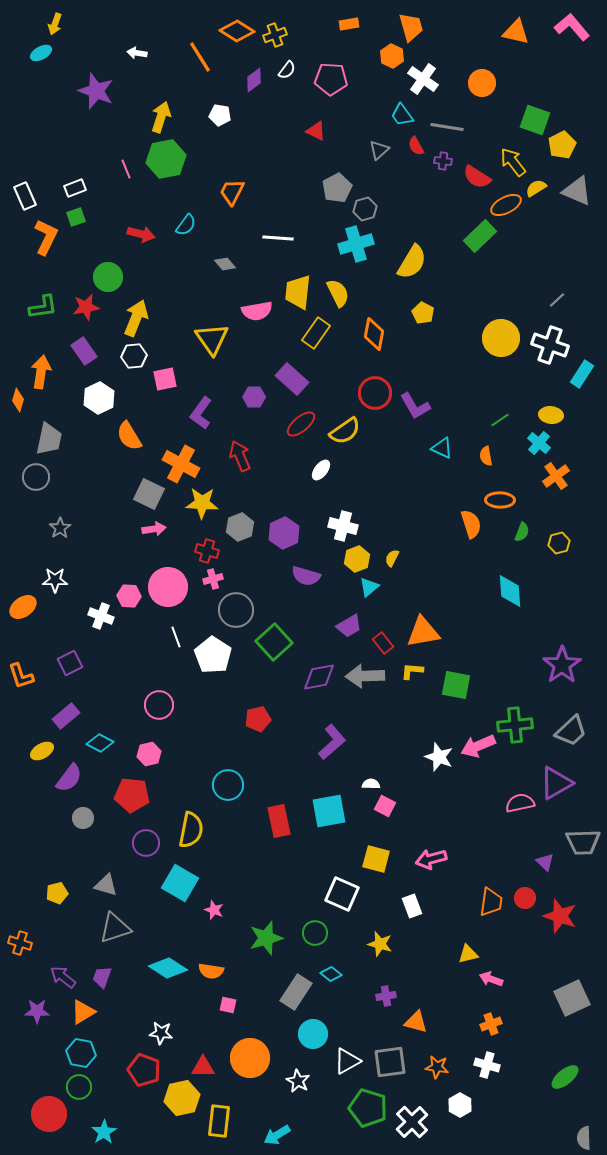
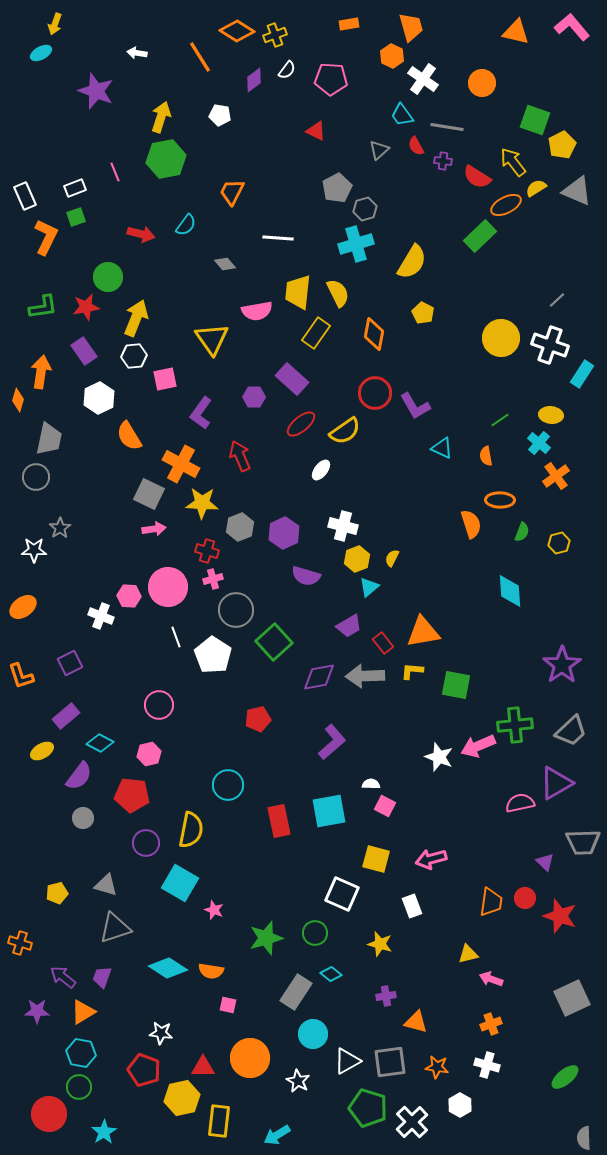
pink line at (126, 169): moved 11 px left, 3 px down
white star at (55, 580): moved 21 px left, 30 px up
purple semicircle at (69, 778): moved 10 px right, 2 px up
